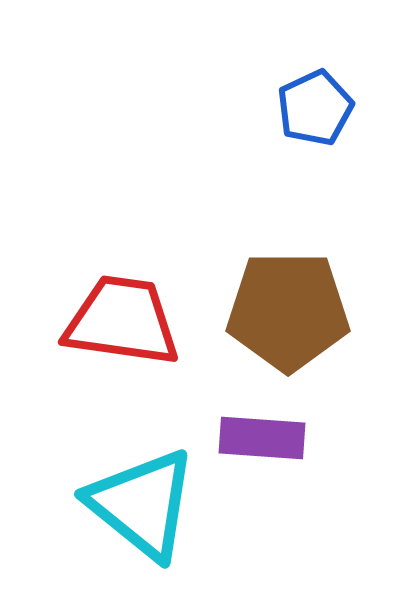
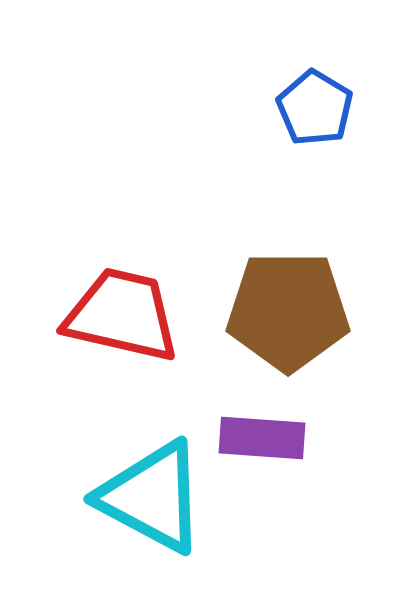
blue pentagon: rotated 16 degrees counterclockwise
red trapezoid: moved 6 px up; rotated 5 degrees clockwise
cyan triangle: moved 10 px right, 7 px up; rotated 11 degrees counterclockwise
